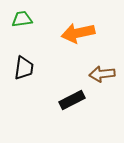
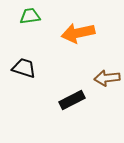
green trapezoid: moved 8 px right, 3 px up
black trapezoid: rotated 80 degrees counterclockwise
brown arrow: moved 5 px right, 4 px down
